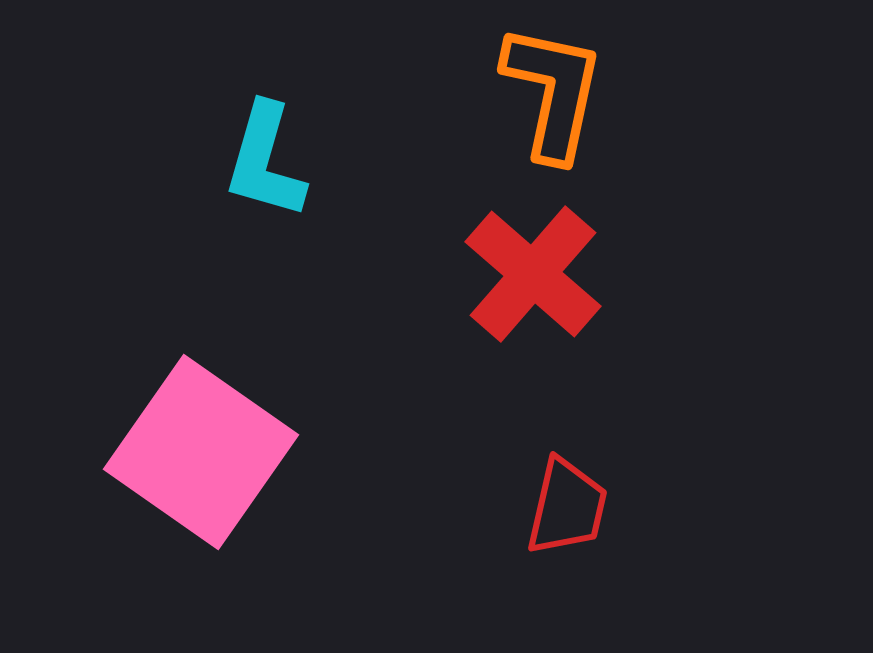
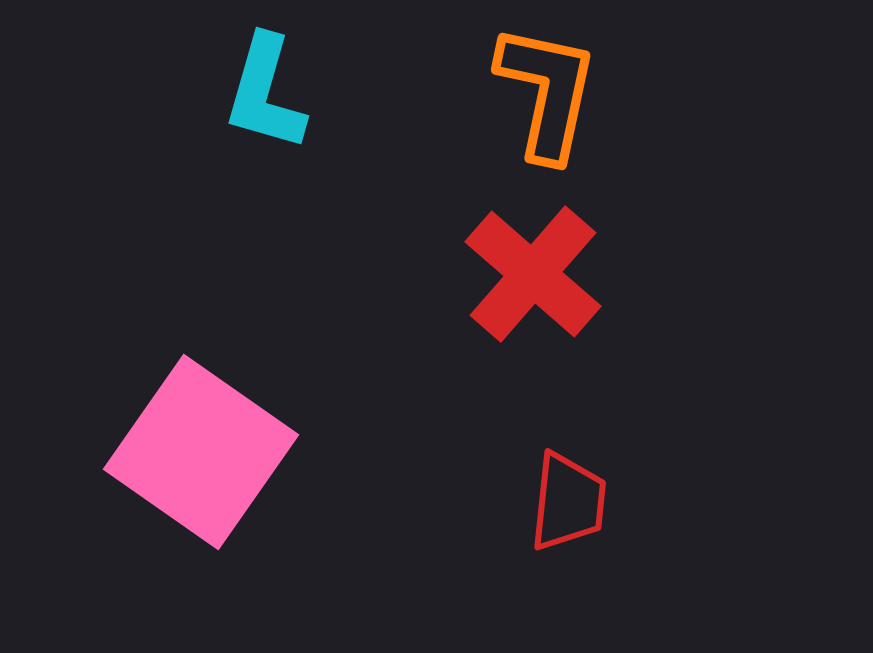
orange L-shape: moved 6 px left
cyan L-shape: moved 68 px up
red trapezoid: moved 1 px right, 5 px up; rotated 7 degrees counterclockwise
